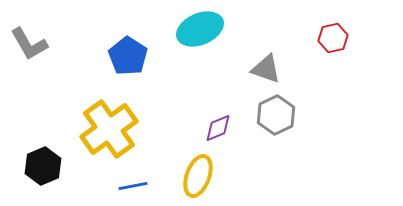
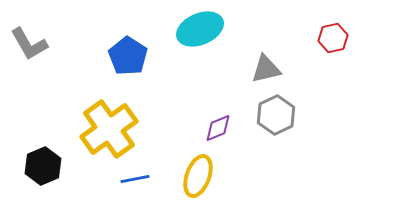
gray triangle: rotated 32 degrees counterclockwise
blue line: moved 2 px right, 7 px up
